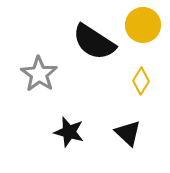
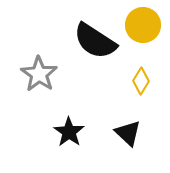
black semicircle: moved 1 px right, 1 px up
black star: rotated 20 degrees clockwise
